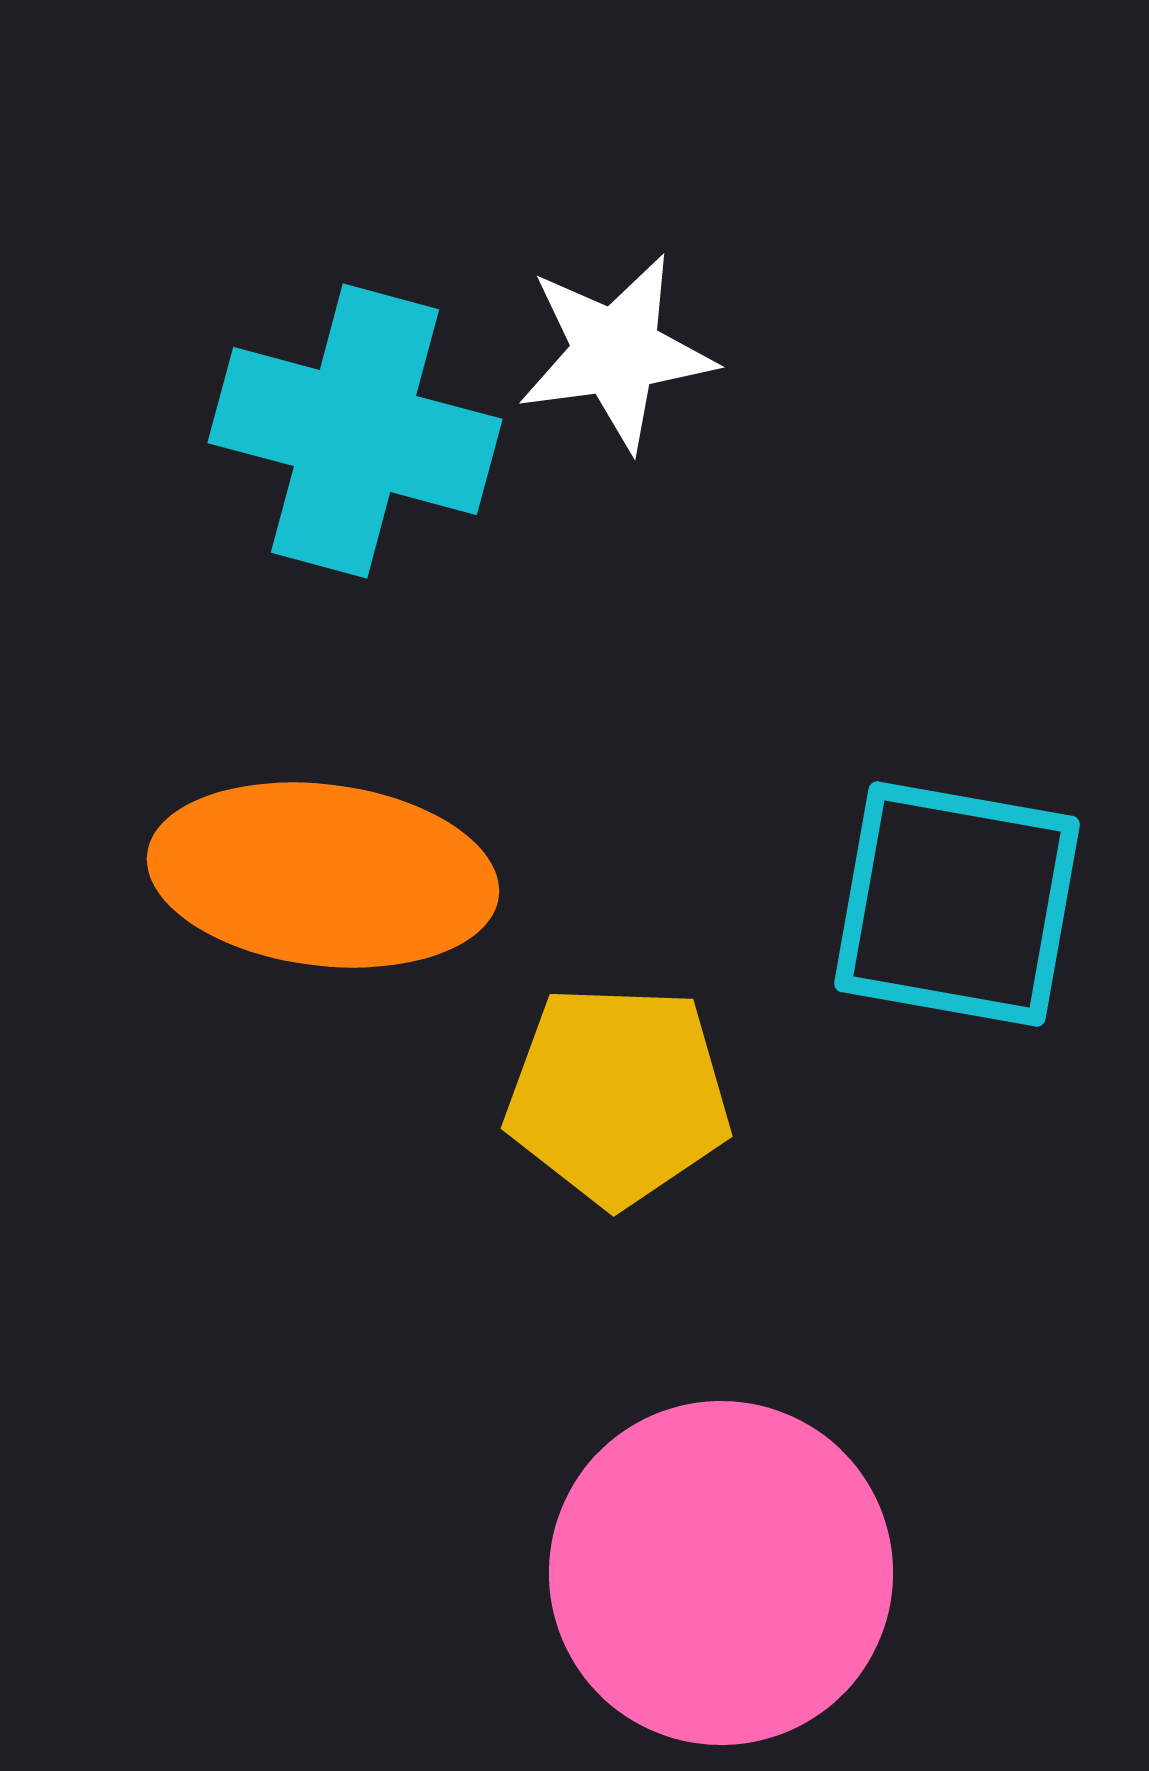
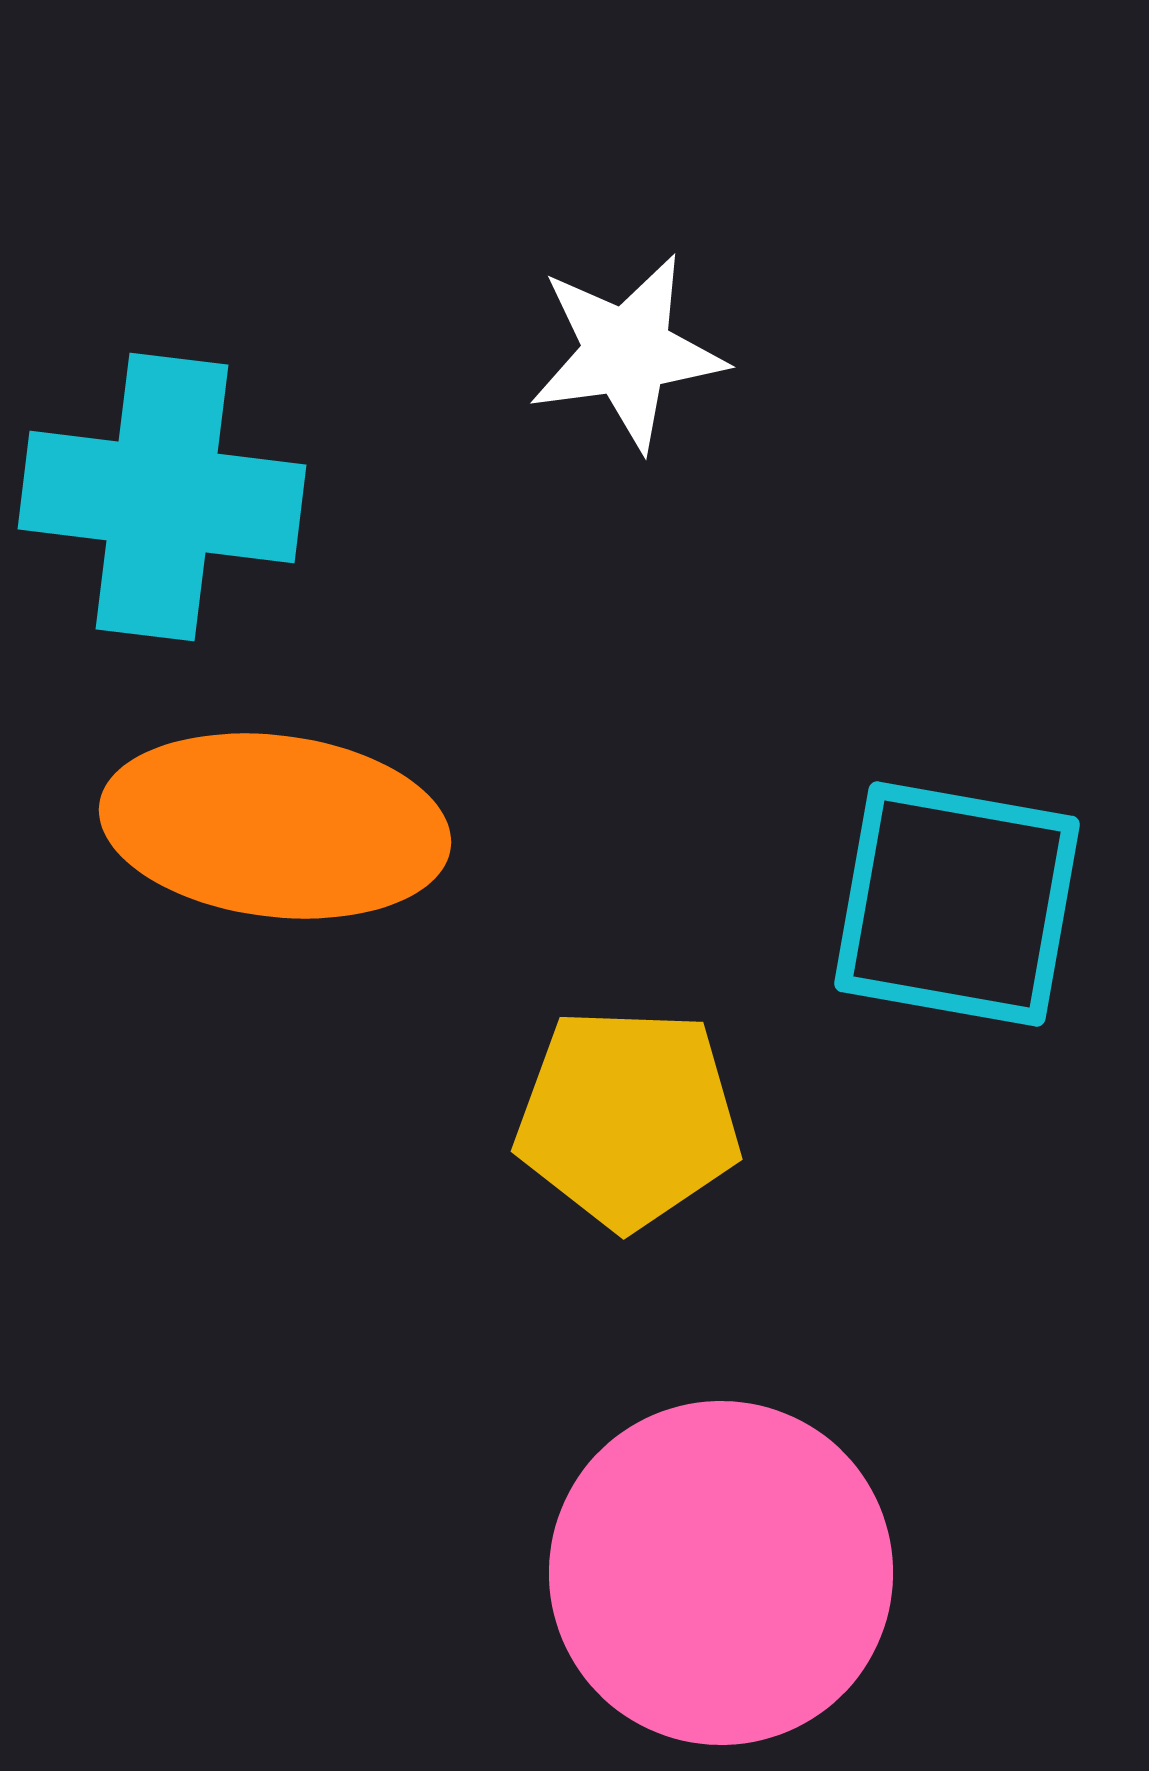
white star: moved 11 px right
cyan cross: moved 193 px left, 66 px down; rotated 8 degrees counterclockwise
orange ellipse: moved 48 px left, 49 px up
yellow pentagon: moved 10 px right, 23 px down
